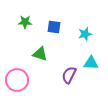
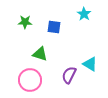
cyan star: moved 1 px left, 20 px up; rotated 24 degrees counterclockwise
cyan triangle: moved 1 px left, 1 px down; rotated 28 degrees clockwise
pink circle: moved 13 px right
